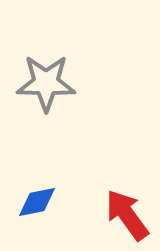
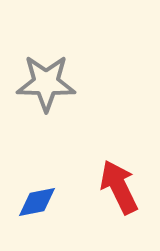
red arrow: moved 8 px left, 28 px up; rotated 10 degrees clockwise
